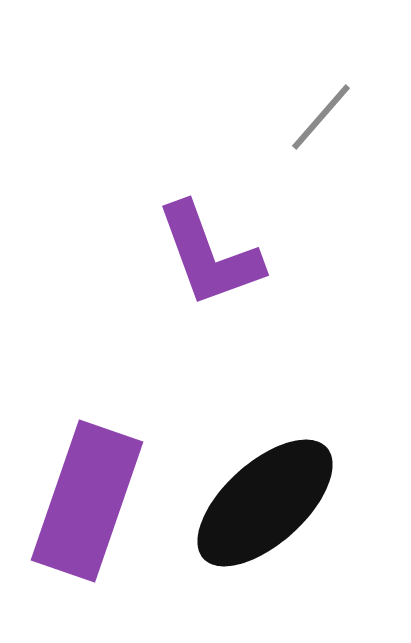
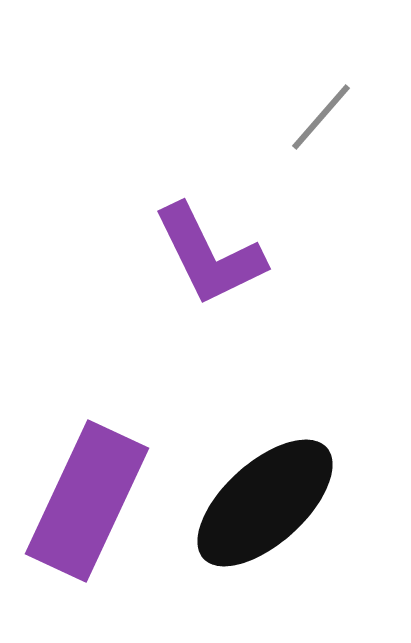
purple L-shape: rotated 6 degrees counterclockwise
purple rectangle: rotated 6 degrees clockwise
